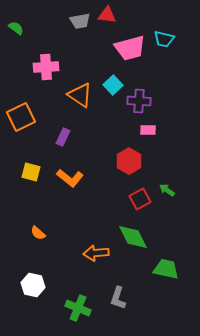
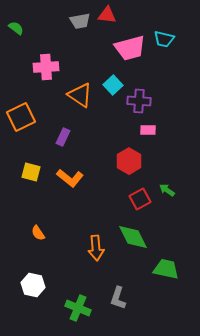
orange semicircle: rotated 14 degrees clockwise
orange arrow: moved 5 px up; rotated 90 degrees counterclockwise
